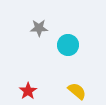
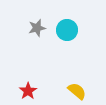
gray star: moved 2 px left; rotated 12 degrees counterclockwise
cyan circle: moved 1 px left, 15 px up
